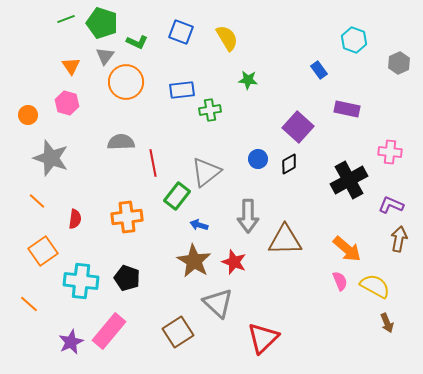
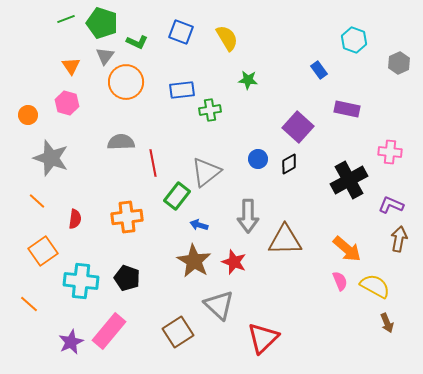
gray triangle at (218, 303): moved 1 px right, 2 px down
